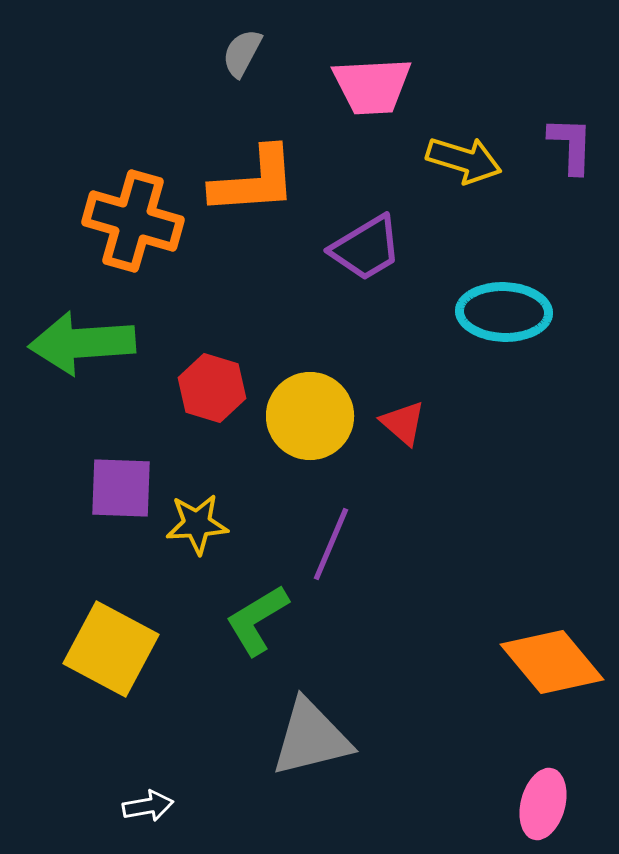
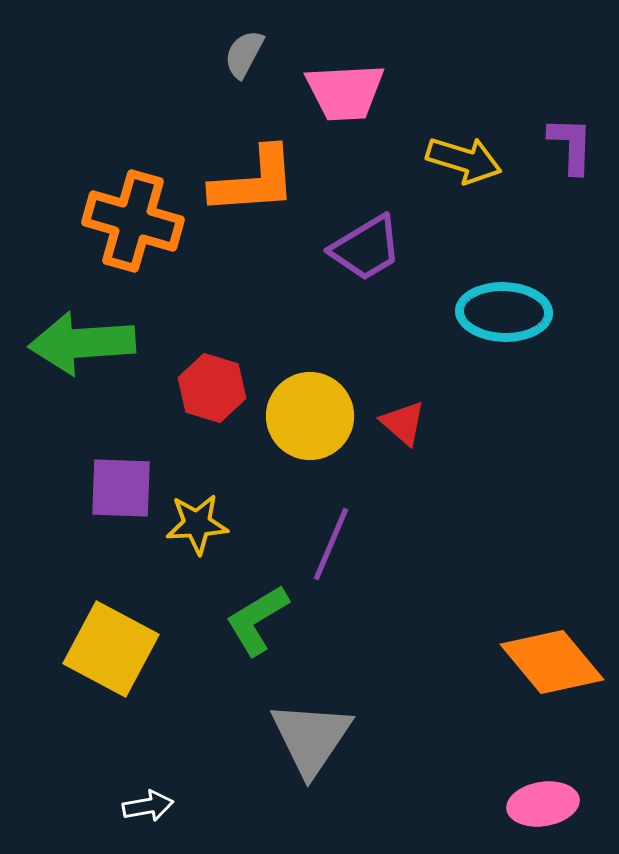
gray semicircle: moved 2 px right, 1 px down
pink trapezoid: moved 27 px left, 6 px down
gray triangle: rotated 42 degrees counterclockwise
pink ellipse: rotated 66 degrees clockwise
